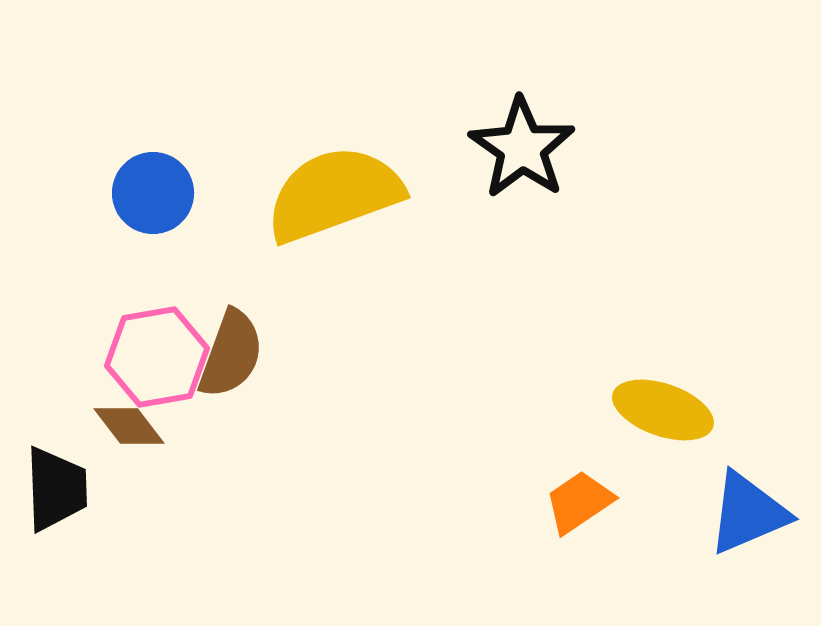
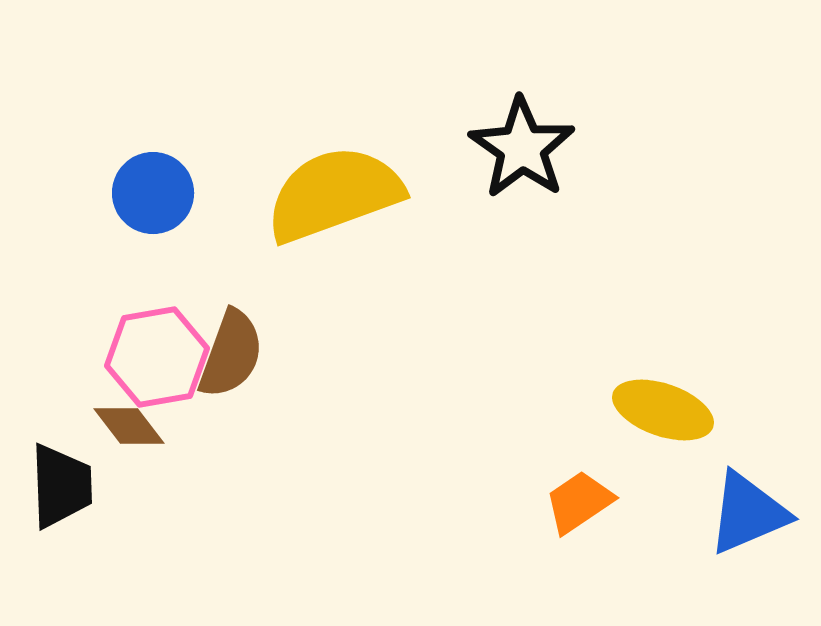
black trapezoid: moved 5 px right, 3 px up
